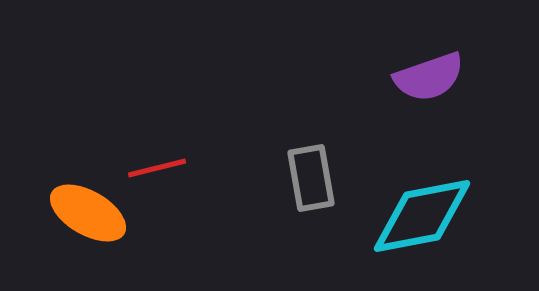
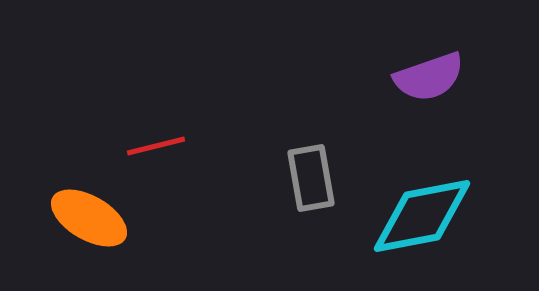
red line: moved 1 px left, 22 px up
orange ellipse: moved 1 px right, 5 px down
